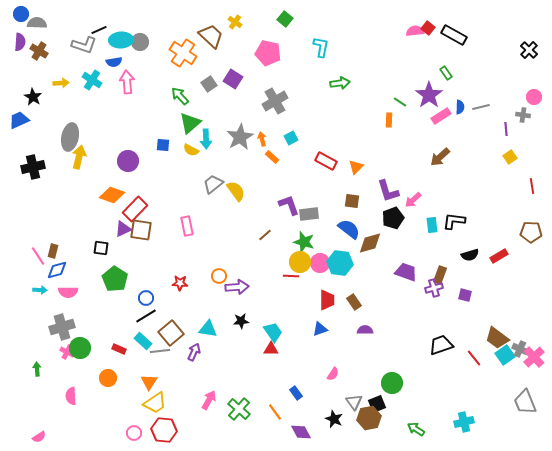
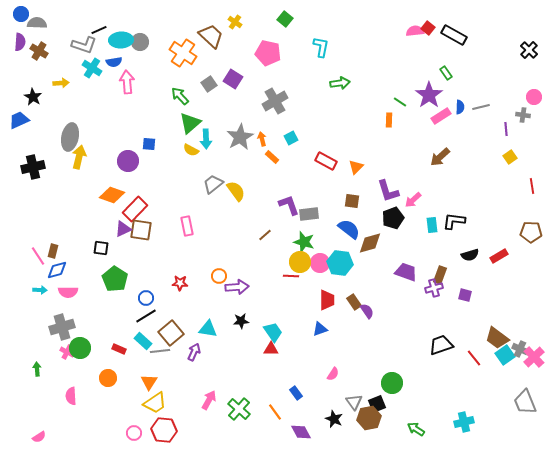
cyan cross at (92, 80): moved 12 px up
blue square at (163, 145): moved 14 px left, 1 px up
purple semicircle at (365, 330): moved 2 px right, 19 px up; rotated 56 degrees clockwise
